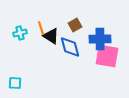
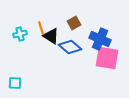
brown square: moved 1 px left, 2 px up
cyan cross: moved 1 px down
blue cross: rotated 25 degrees clockwise
blue diamond: rotated 35 degrees counterclockwise
pink square: moved 2 px down
